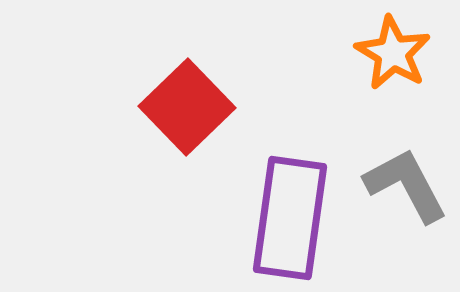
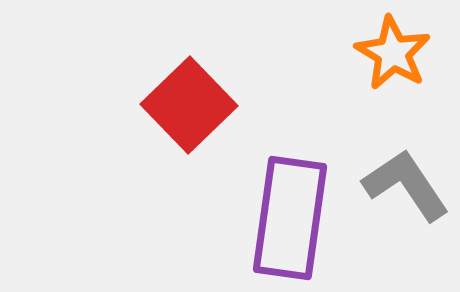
red square: moved 2 px right, 2 px up
gray L-shape: rotated 6 degrees counterclockwise
